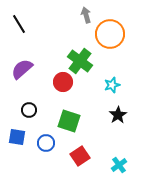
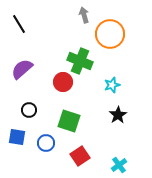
gray arrow: moved 2 px left
green cross: rotated 15 degrees counterclockwise
